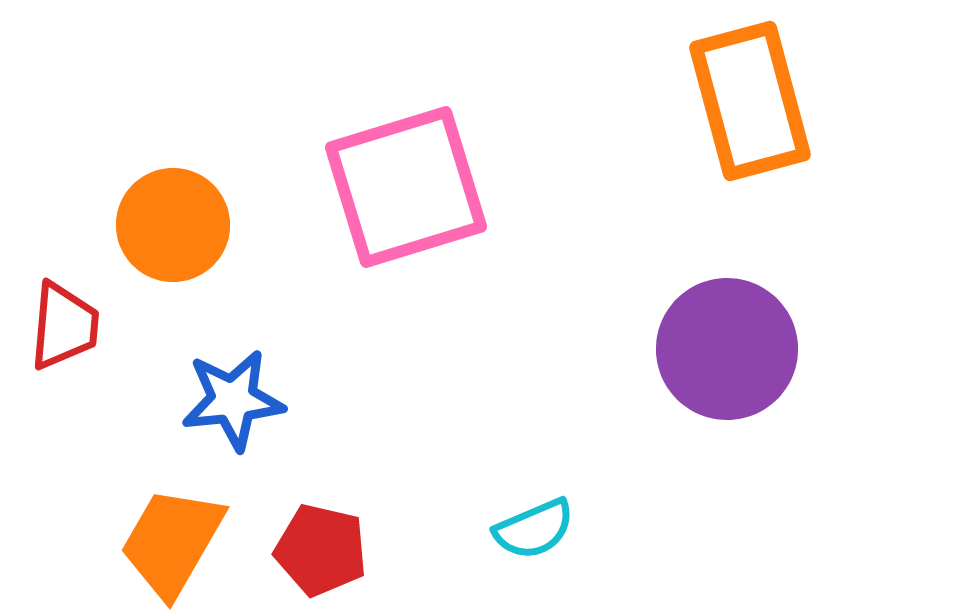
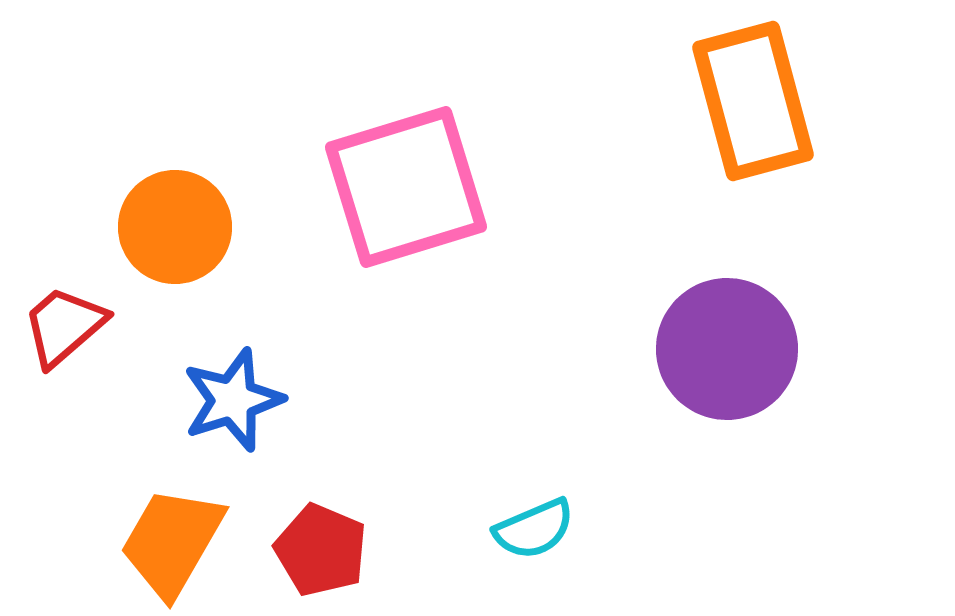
orange rectangle: moved 3 px right
orange circle: moved 2 px right, 2 px down
red trapezoid: rotated 136 degrees counterclockwise
blue star: rotated 12 degrees counterclockwise
red pentagon: rotated 10 degrees clockwise
